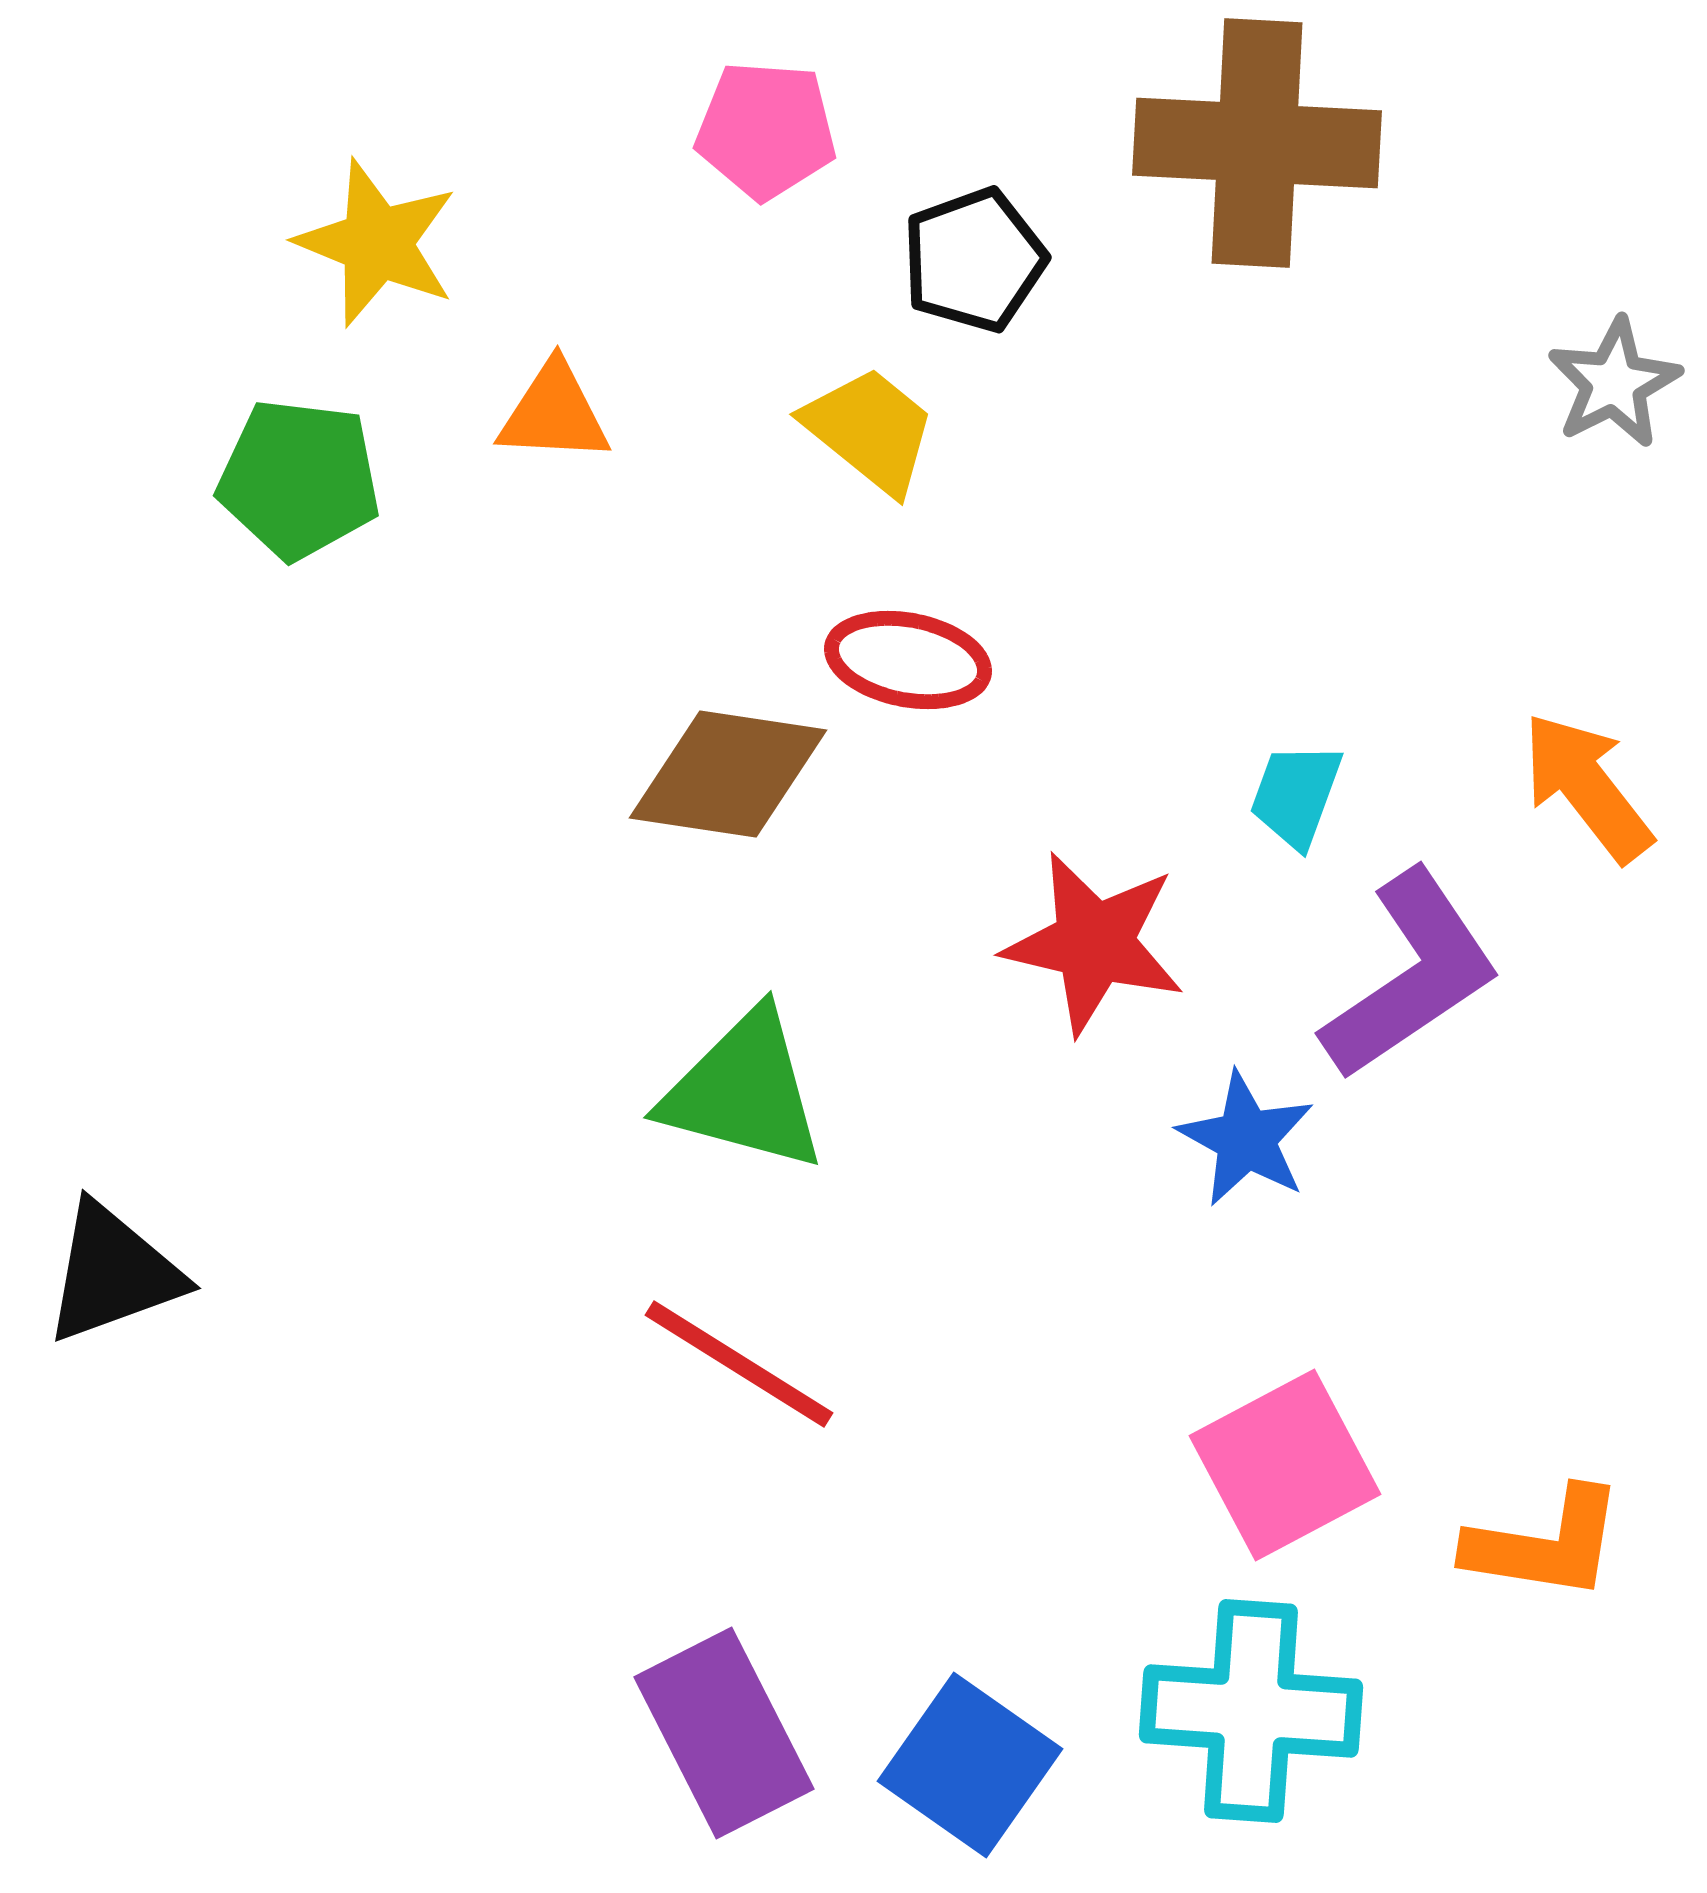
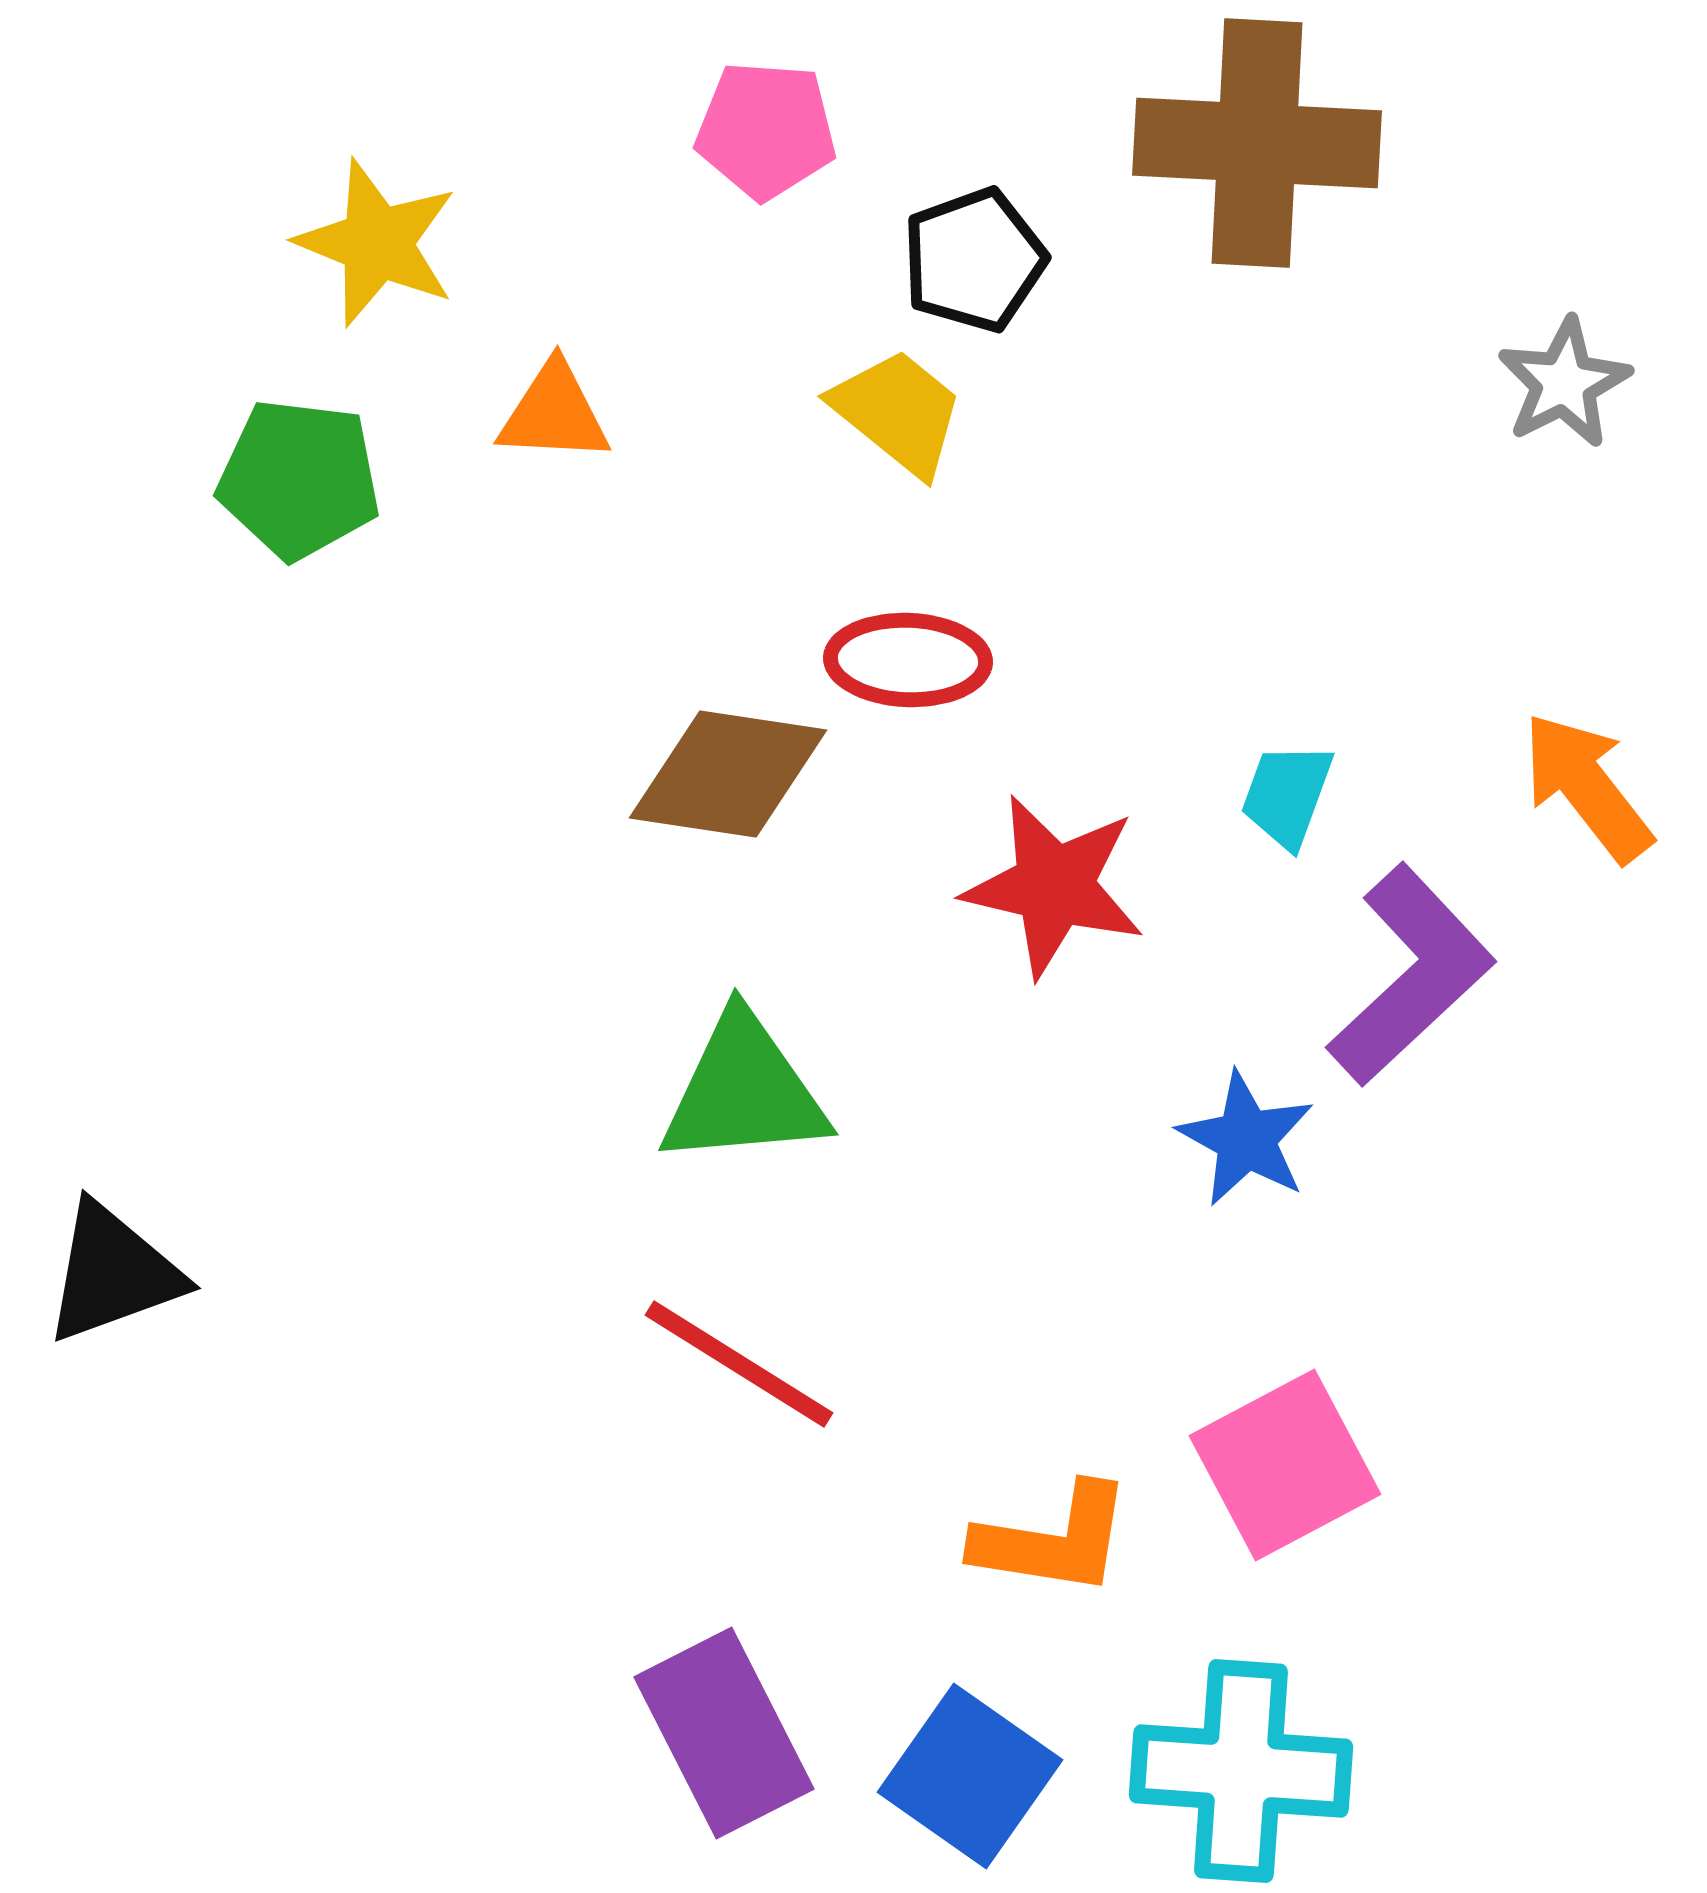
gray star: moved 50 px left
yellow trapezoid: moved 28 px right, 18 px up
red ellipse: rotated 9 degrees counterclockwise
cyan trapezoid: moved 9 px left
red star: moved 40 px left, 57 px up
purple L-shape: rotated 9 degrees counterclockwise
green triangle: rotated 20 degrees counterclockwise
orange L-shape: moved 492 px left, 4 px up
cyan cross: moved 10 px left, 60 px down
blue square: moved 11 px down
